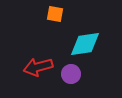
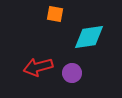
cyan diamond: moved 4 px right, 7 px up
purple circle: moved 1 px right, 1 px up
